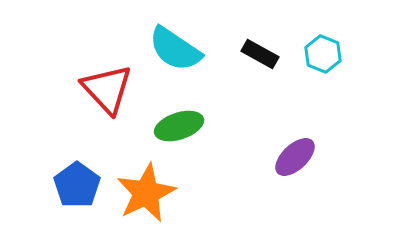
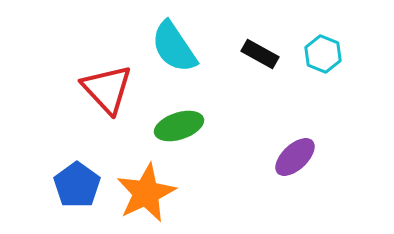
cyan semicircle: moved 1 px left, 2 px up; rotated 22 degrees clockwise
